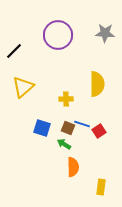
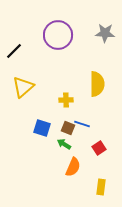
yellow cross: moved 1 px down
red square: moved 17 px down
orange semicircle: rotated 24 degrees clockwise
